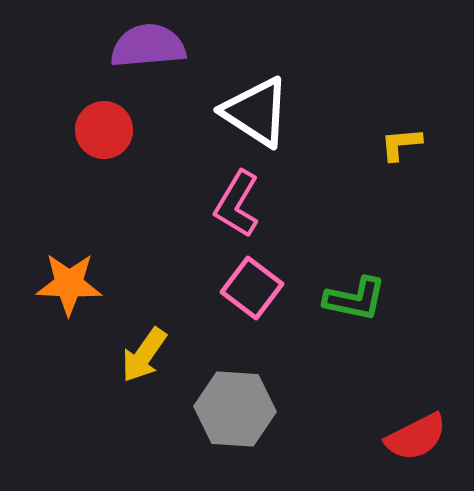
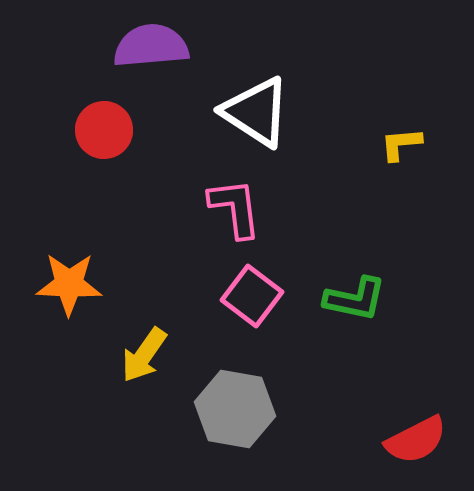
purple semicircle: moved 3 px right
pink L-shape: moved 2 px left, 4 px down; rotated 142 degrees clockwise
pink square: moved 8 px down
gray hexagon: rotated 6 degrees clockwise
red semicircle: moved 3 px down
